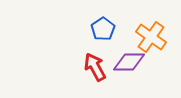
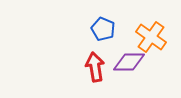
blue pentagon: rotated 15 degrees counterclockwise
red arrow: rotated 20 degrees clockwise
